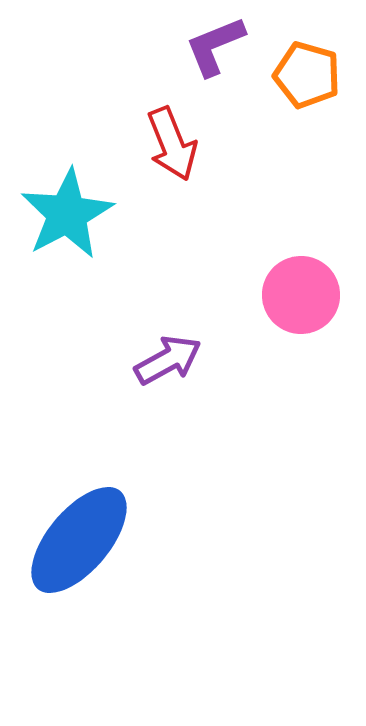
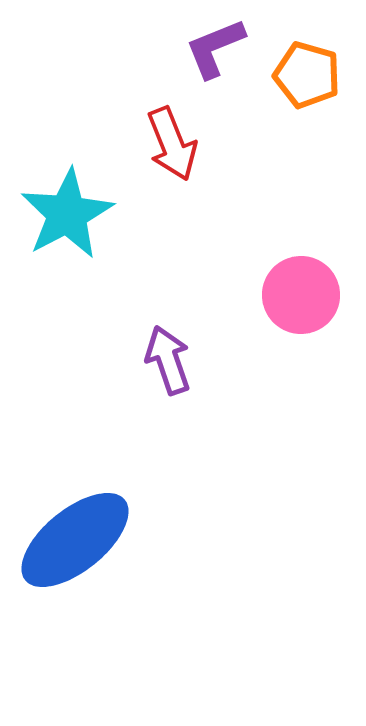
purple L-shape: moved 2 px down
purple arrow: rotated 80 degrees counterclockwise
blue ellipse: moved 4 px left; rotated 11 degrees clockwise
